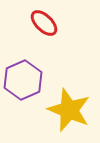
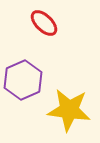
yellow star: rotated 15 degrees counterclockwise
